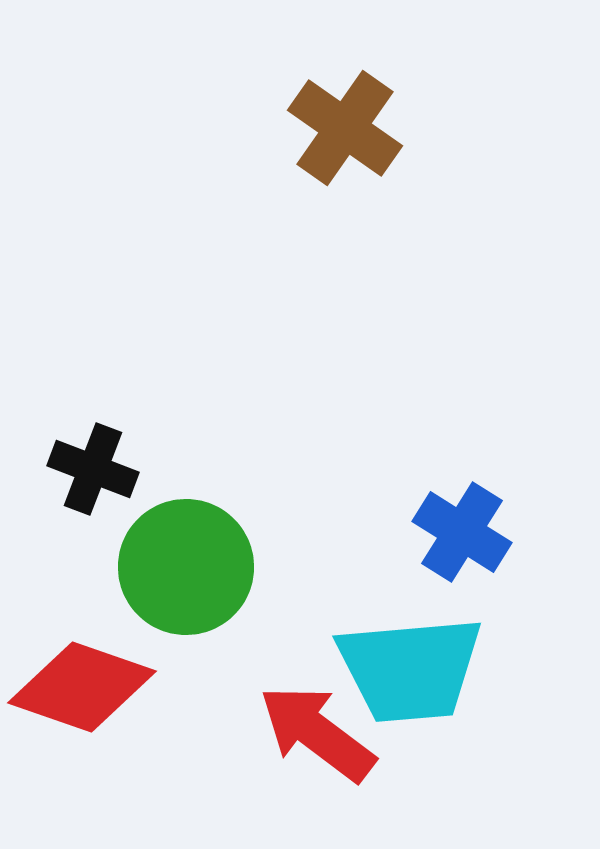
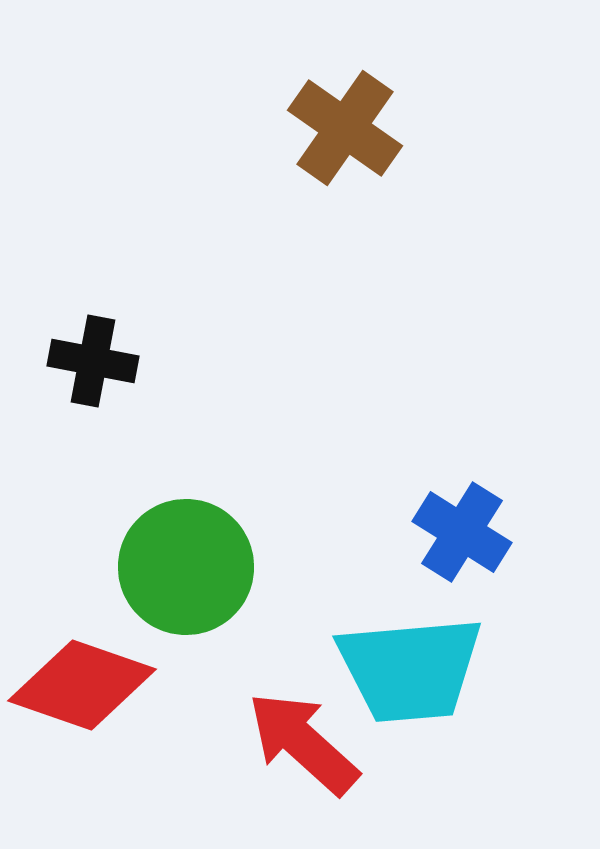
black cross: moved 108 px up; rotated 10 degrees counterclockwise
red diamond: moved 2 px up
red arrow: moved 14 px left, 10 px down; rotated 5 degrees clockwise
